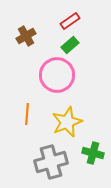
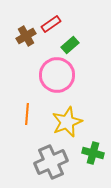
red rectangle: moved 19 px left, 3 px down
gray cross: rotated 8 degrees counterclockwise
